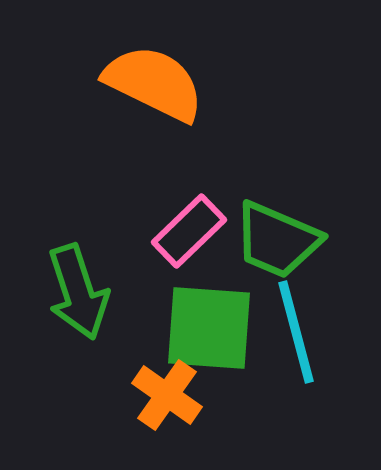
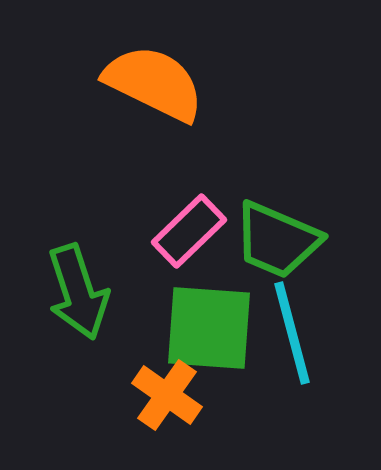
cyan line: moved 4 px left, 1 px down
